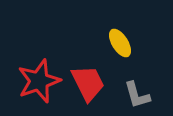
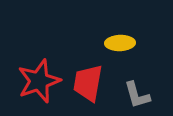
yellow ellipse: rotated 60 degrees counterclockwise
red trapezoid: rotated 144 degrees counterclockwise
